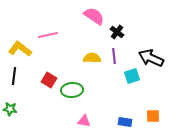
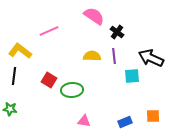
pink line: moved 1 px right, 4 px up; rotated 12 degrees counterclockwise
yellow L-shape: moved 2 px down
yellow semicircle: moved 2 px up
cyan square: rotated 14 degrees clockwise
blue rectangle: rotated 32 degrees counterclockwise
